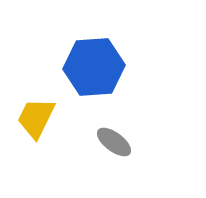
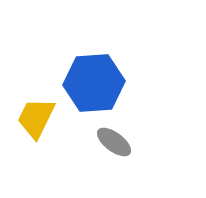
blue hexagon: moved 16 px down
